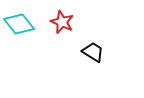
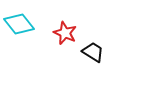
red star: moved 3 px right, 11 px down
